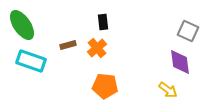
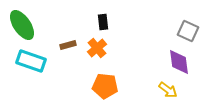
purple diamond: moved 1 px left
